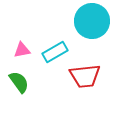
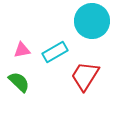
red trapezoid: rotated 128 degrees clockwise
green semicircle: rotated 10 degrees counterclockwise
